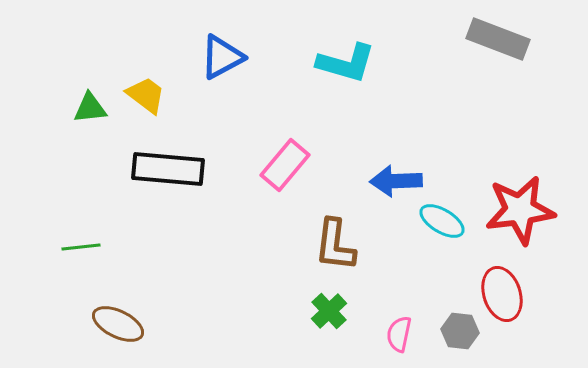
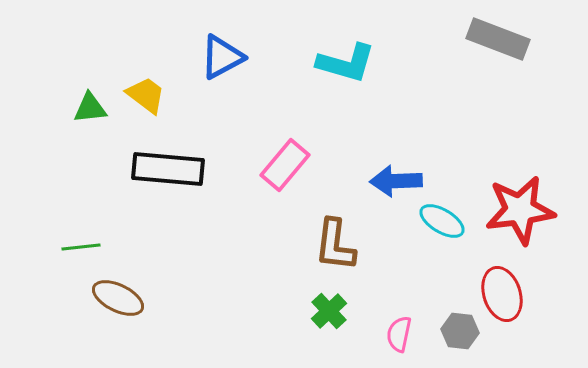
brown ellipse: moved 26 px up
